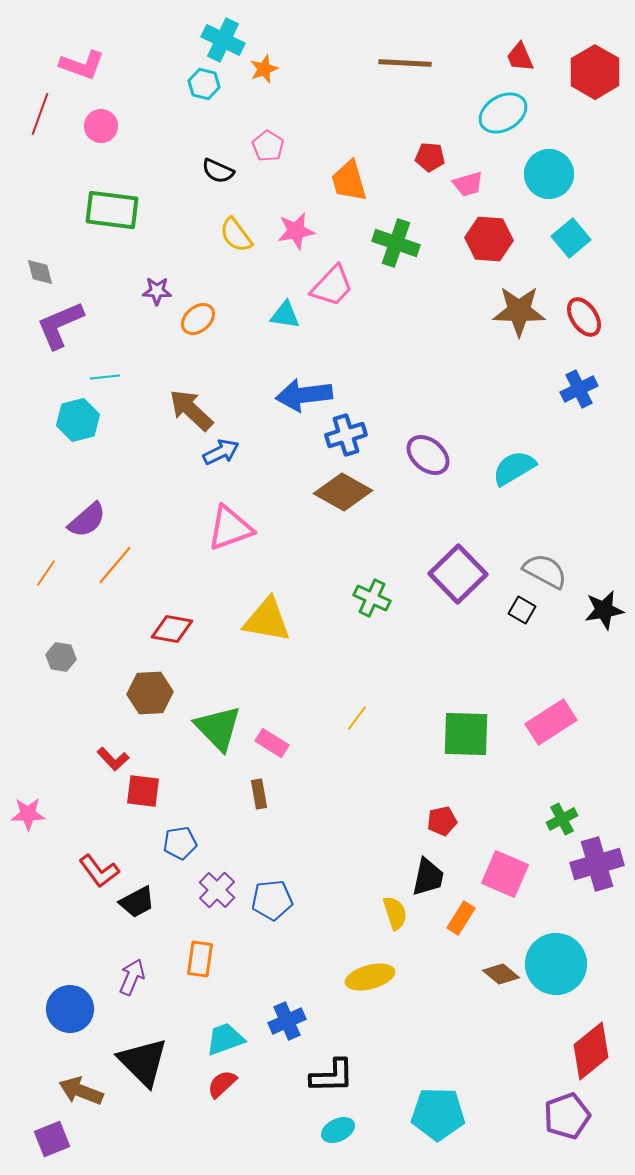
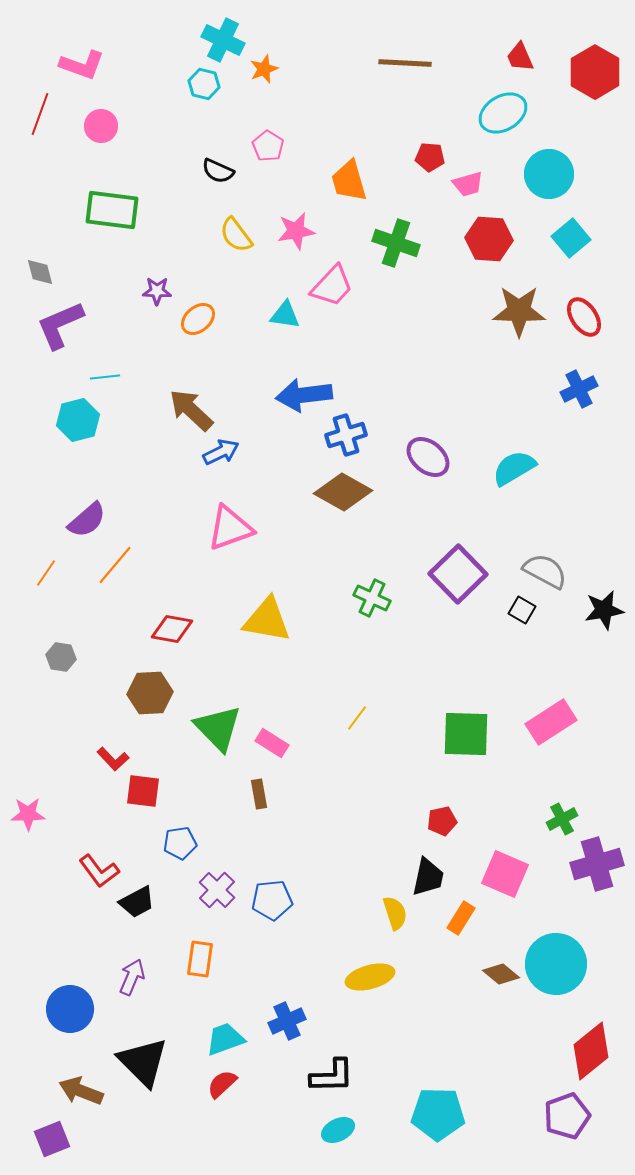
purple ellipse at (428, 455): moved 2 px down
